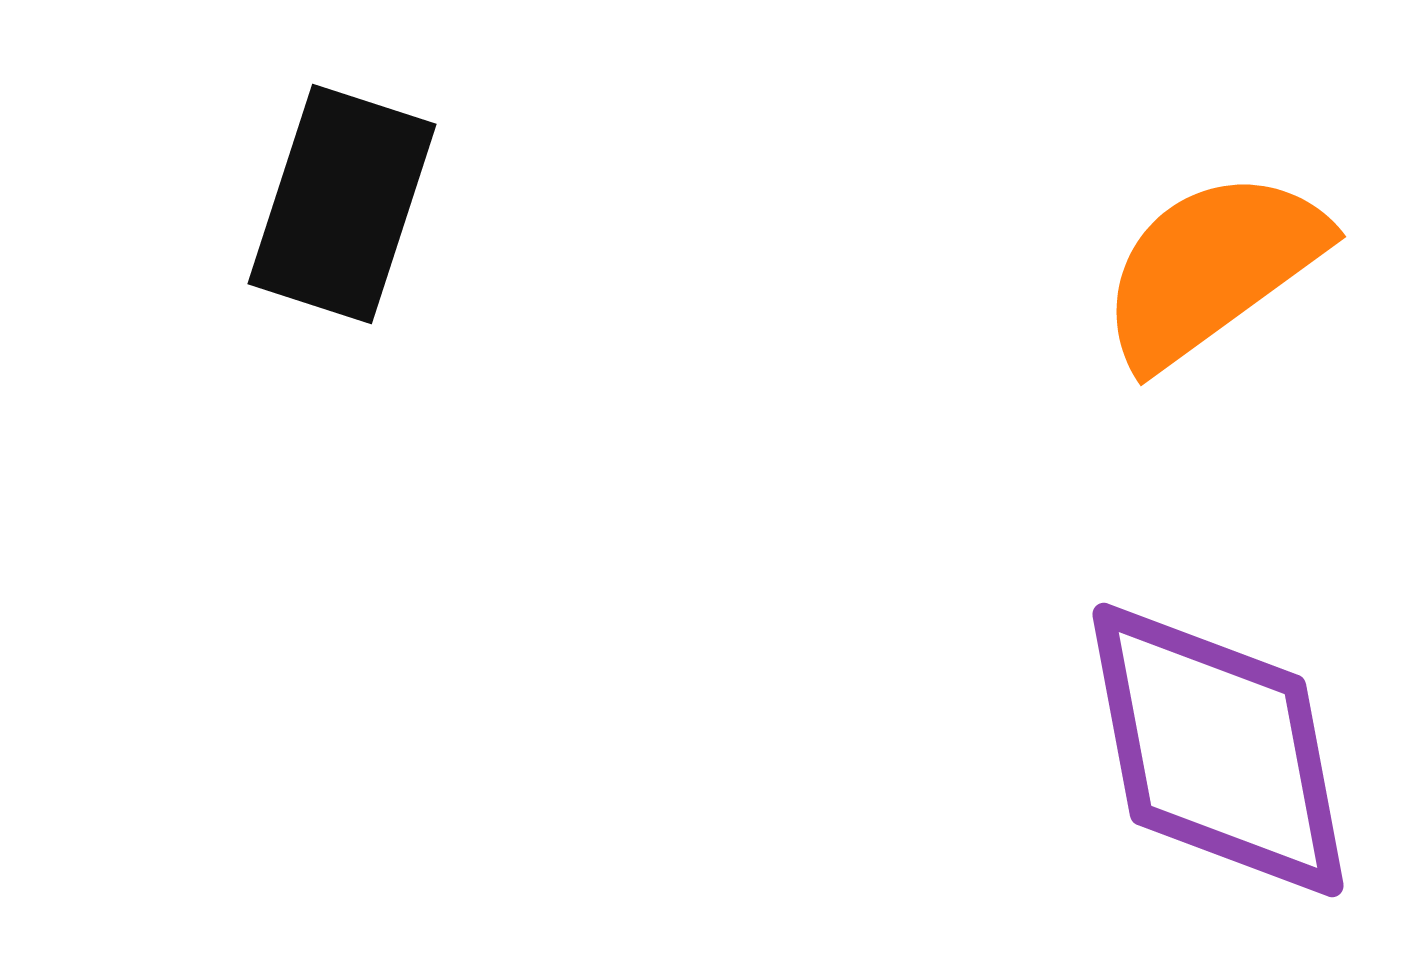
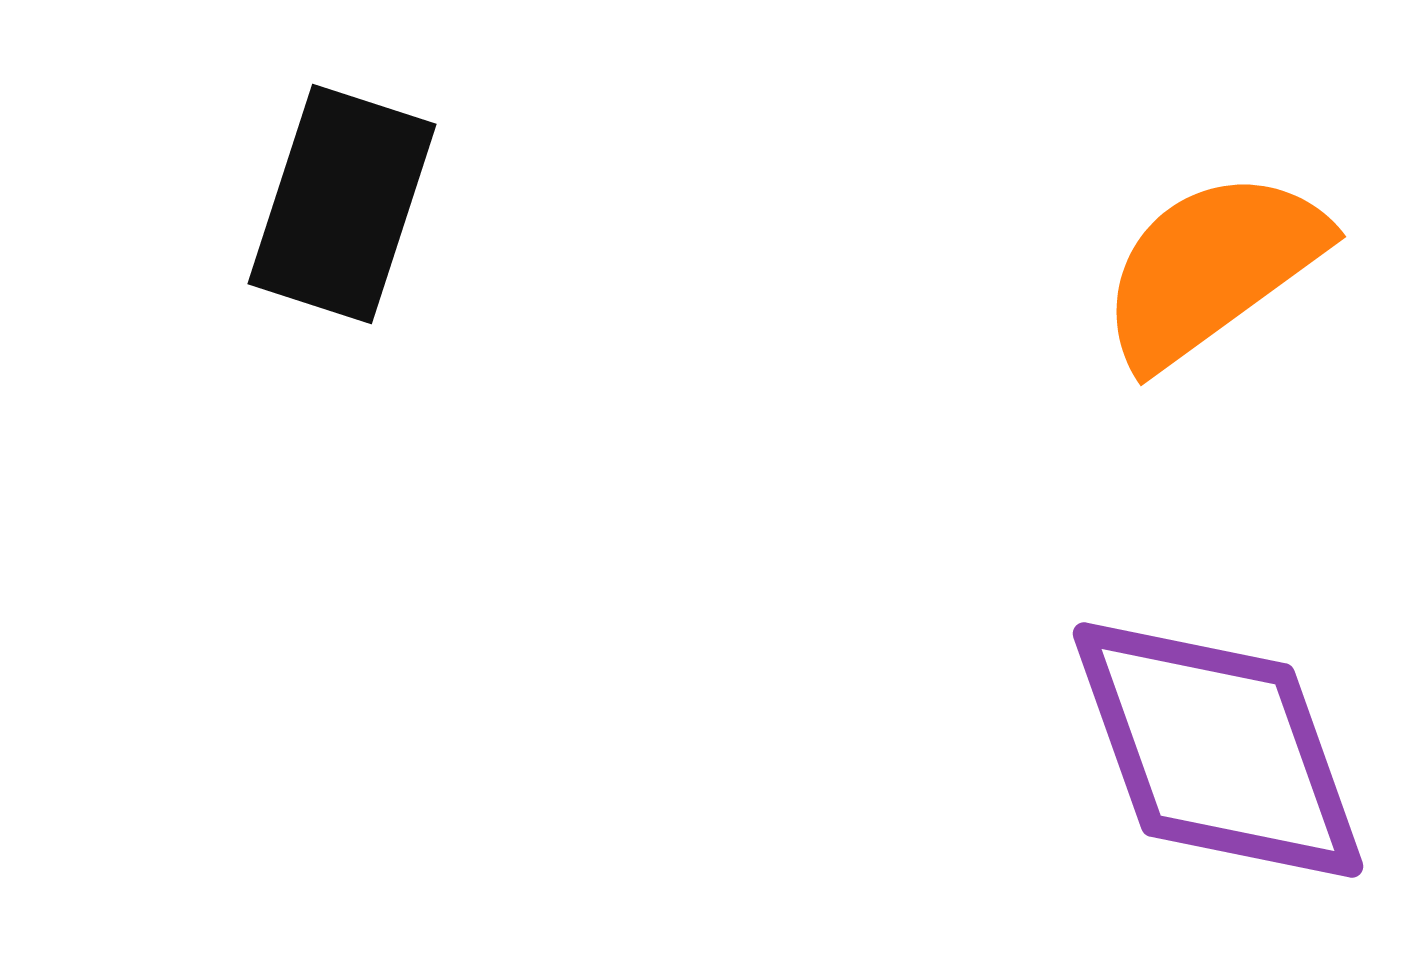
purple diamond: rotated 9 degrees counterclockwise
